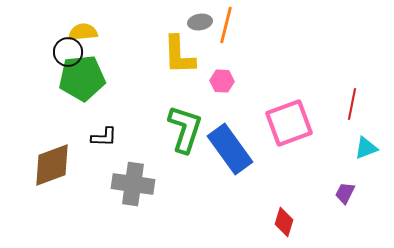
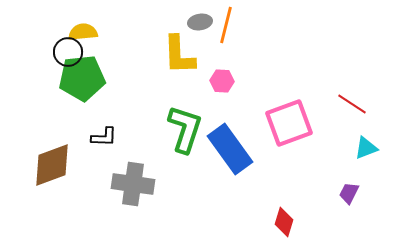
red line: rotated 68 degrees counterclockwise
purple trapezoid: moved 4 px right
